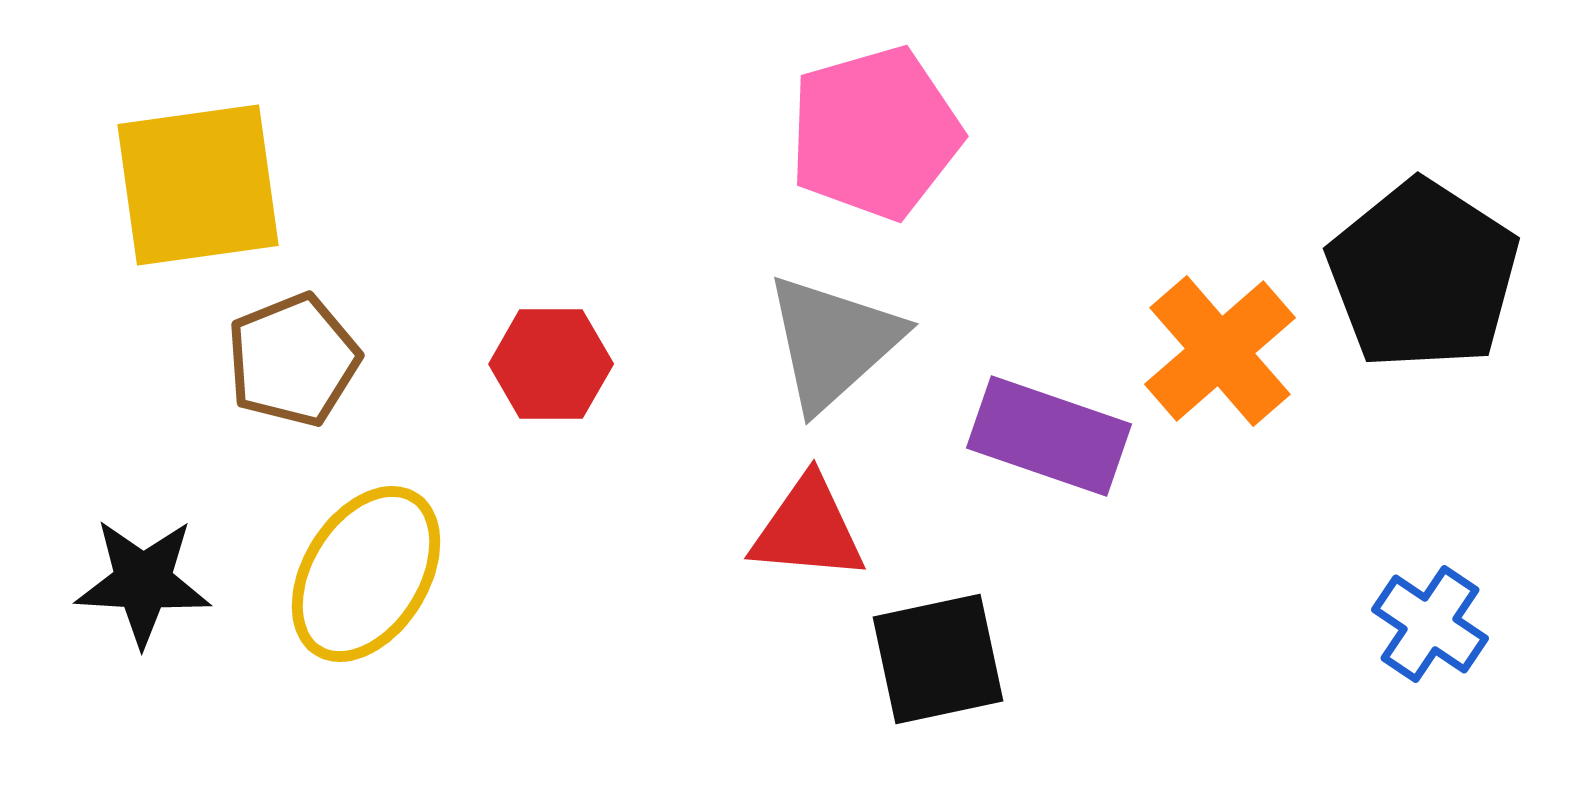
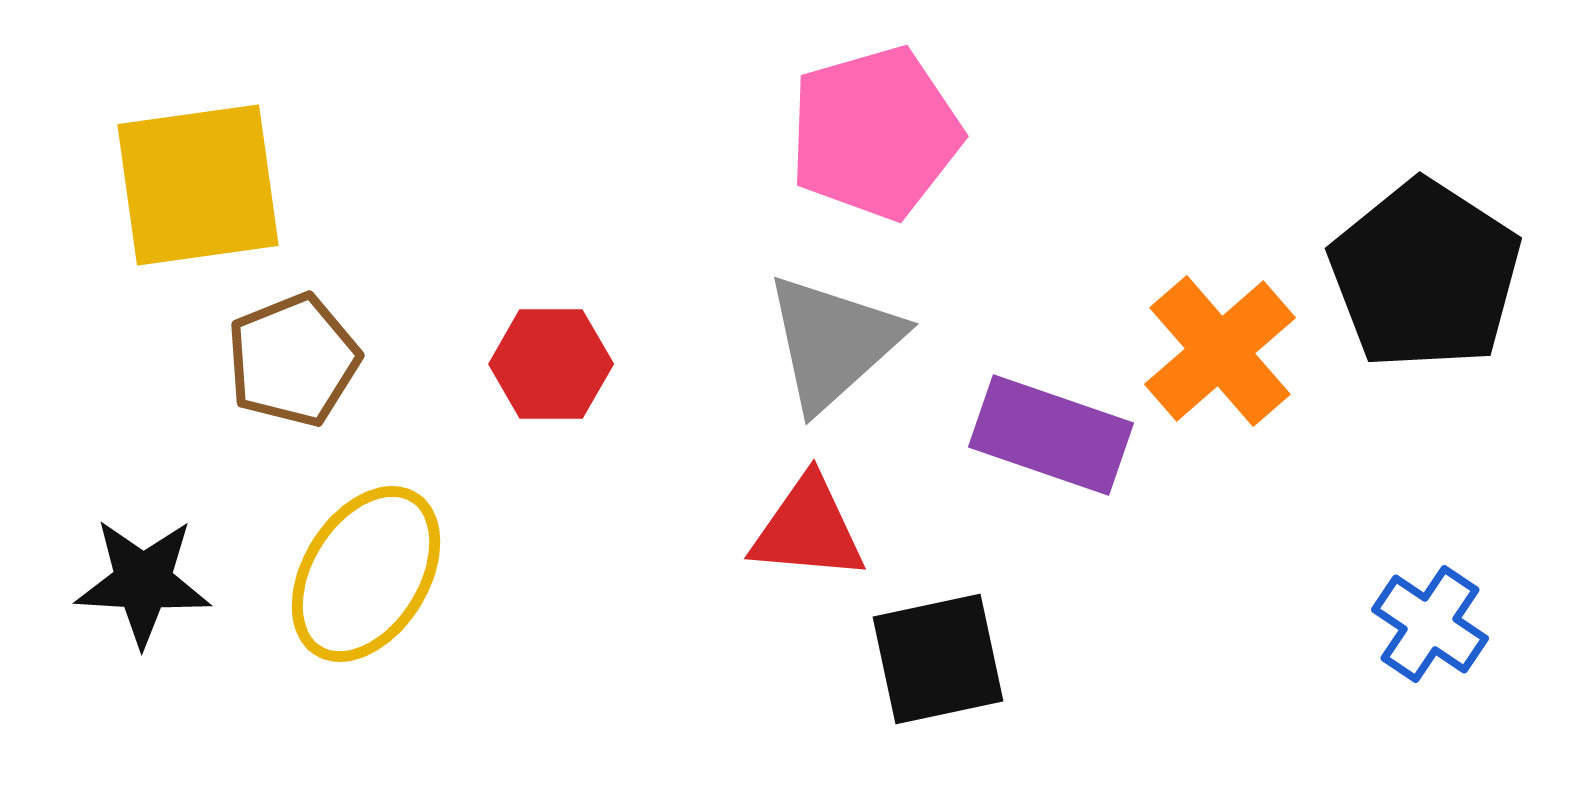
black pentagon: moved 2 px right
purple rectangle: moved 2 px right, 1 px up
